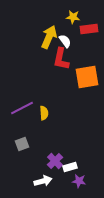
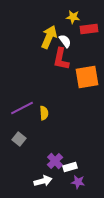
gray square: moved 3 px left, 5 px up; rotated 32 degrees counterclockwise
purple star: moved 1 px left, 1 px down
